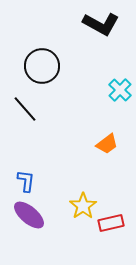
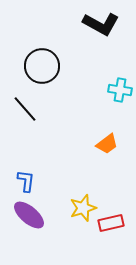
cyan cross: rotated 35 degrees counterclockwise
yellow star: moved 2 px down; rotated 16 degrees clockwise
